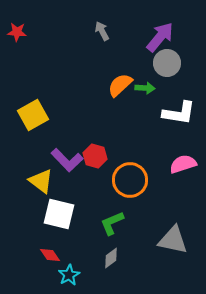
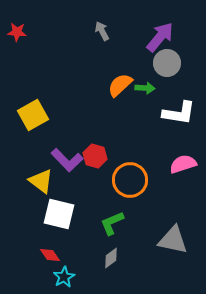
cyan star: moved 5 px left, 2 px down
